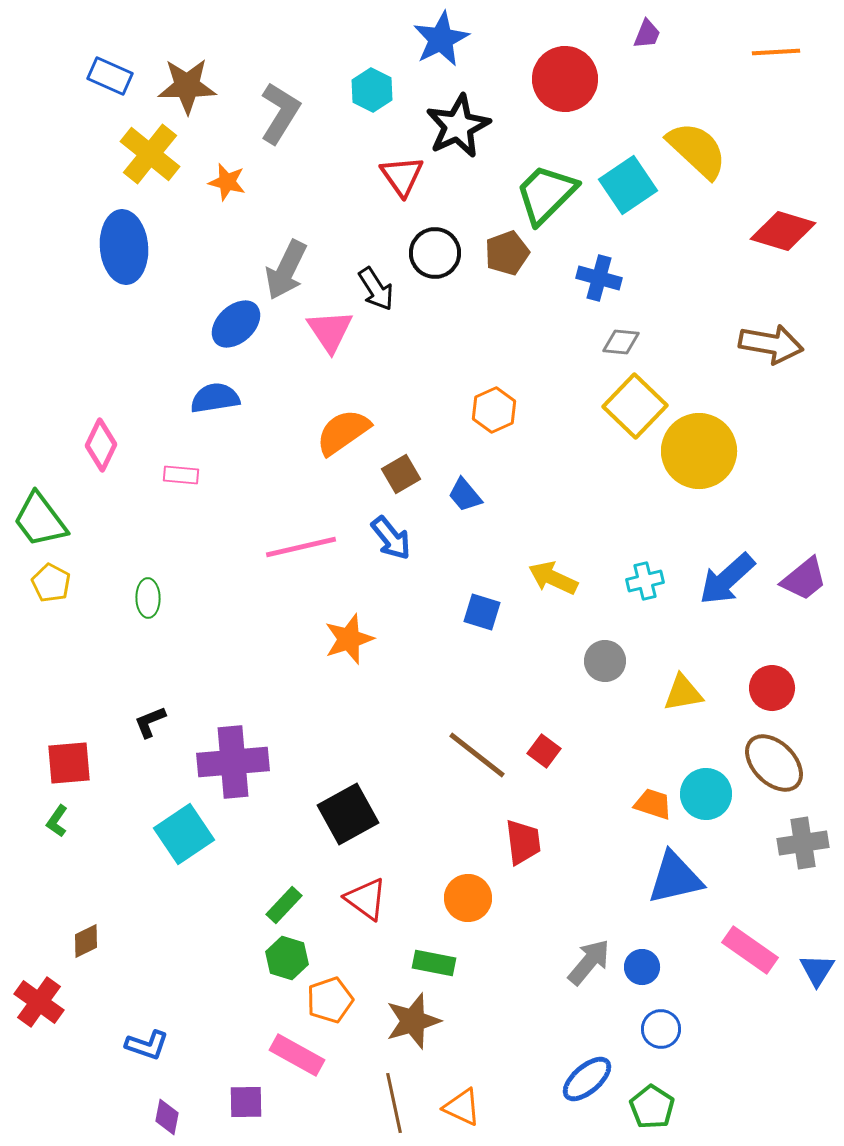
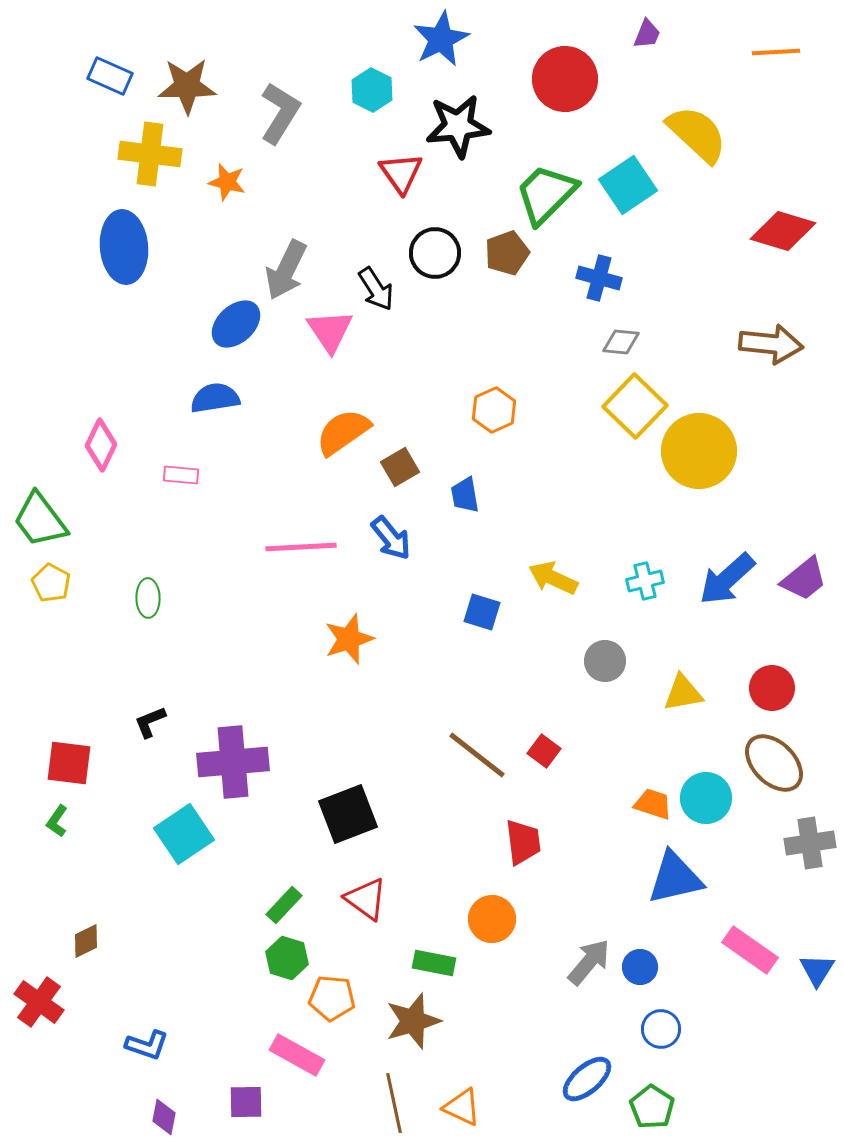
black star at (458, 126): rotated 20 degrees clockwise
yellow semicircle at (697, 150): moved 16 px up
yellow cross at (150, 154): rotated 32 degrees counterclockwise
red triangle at (402, 176): moved 1 px left, 3 px up
brown arrow at (771, 344): rotated 4 degrees counterclockwise
brown square at (401, 474): moved 1 px left, 7 px up
blue trapezoid at (465, 495): rotated 30 degrees clockwise
pink line at (301, 547): rotated 10 degrees clockwise
red square at (69, 763): rotated 12 degrees clockwise
cyan circle at (706, 794): moved 4 px down
black square at (348, 814): rotated 8 degrees clockwise
gray cross at (803, 843): moved 7 px right
orange circle at (468, 898): moved 24 px right, 21 px down
blue circle at (642, 967): moved 2 px left
orange pentagon at (330, 1000): moved 2 px right, 2 px up; rotated 24 degrees clockwise
purple diamond at (167, 1117): moved 3 px left
